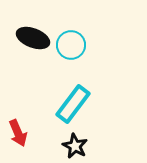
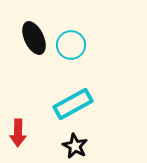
black ellipse: moved 1 px right; rotated 44 degrees clockwise
cyan rectangle: rotated 24 degrees clockwise
red arrow: rotated 24 degrees clockwise
